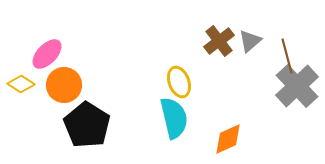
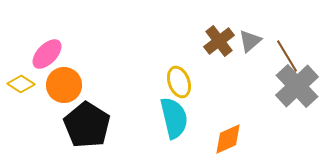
brown line: rotated 16 degrees counterclockwise
